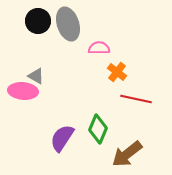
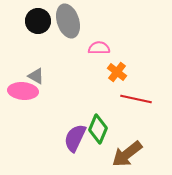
gray ellipse: moved 3 px up
purple semicircle: moved 13 px right; rotated 8 degrees counterclockwise
